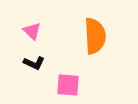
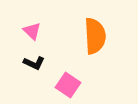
pink square: rotated 30 degrees clockwise
